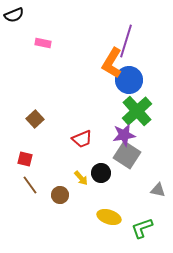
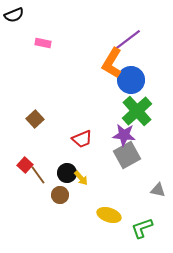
purple line: rotated 36 degrees clockwise
blue circle: moved 2 px right
purple star: rotated 15 degrees clockwise
gray square: rotated 28 degrees clockwise
red square: moved 6 px down; rotated 28 degrees clockwise
black circle: moved 34 px left
brown line: moved 8 px right, 10 px up
yellow ellipse: moved 2 px up
